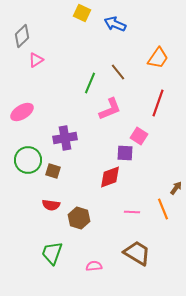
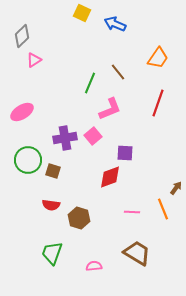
pink triangle: moved 2 px left
pink square: moved 46 px left; rotated 18 degrees clockwise
